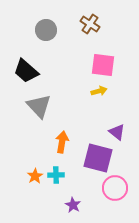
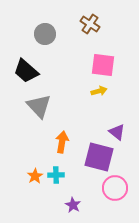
gray circle: moved 1 px left, 4 px down
purple square: moved 1 px right, 1 px up
